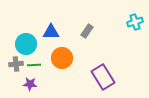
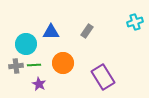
orange circle: moved 1 px right, 5 px down
gray cross: moved 2 px down
purple star: moved 9 px right; rotated 24 degrees clockwise
